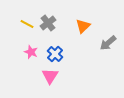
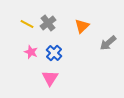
orange triangle: moved 1 px left
blue cross: moved 1 px left, 1 px up
pink triangle: moved 2 px down
